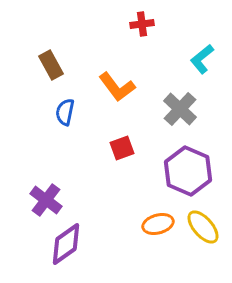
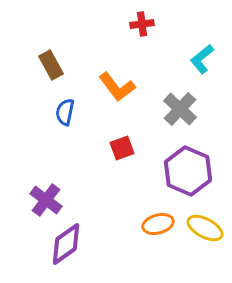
yellow ellipse: moved 2 px right, 1 px down; rotated 21 degrees counterclockwise
